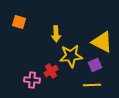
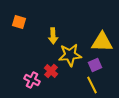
yellow arrow: moved 3 px left, 2 px down
yellow triangle: rotated 25 degrees counterclockwise
yellow star: moved 1 px left, 1 px up
red cross: rotated 16 degrees counterclockwise
pink cross: rotated 21 degrees clockwise
yellow line: rotated 66 degrees clockwise
